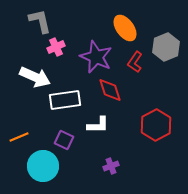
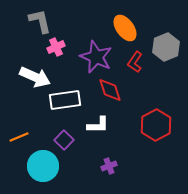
purple square: rotated 18 degrees clockwise
purple cross: moved 2 px left
